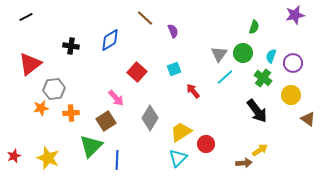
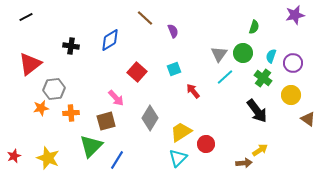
brown square: rotated 18 degrees clockwise
blue line: rotated 30 degrees clockwise
